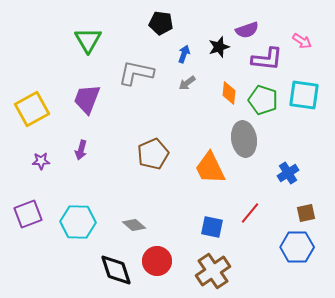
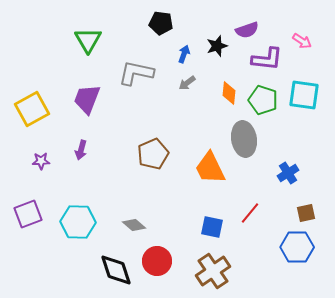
black star: moved 2 px left, 1 px up
